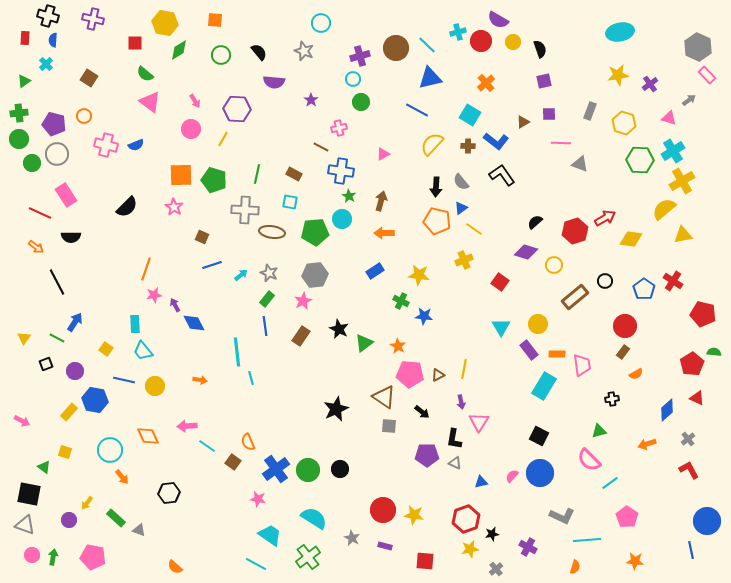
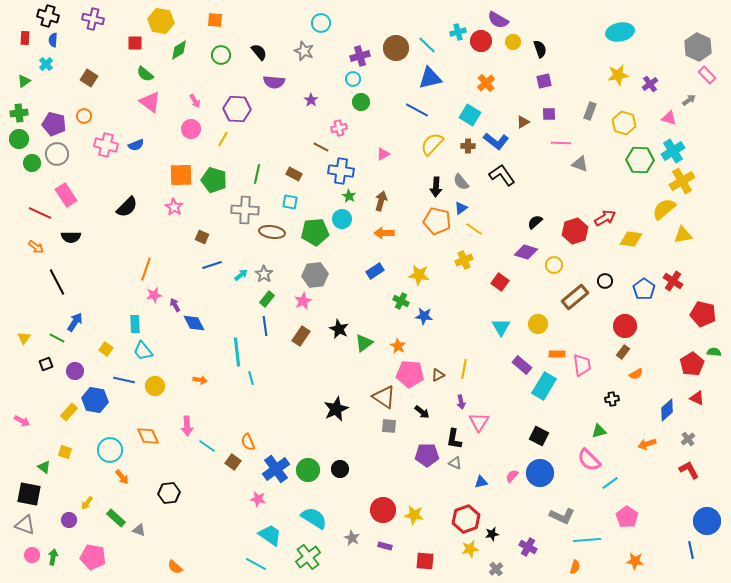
yellow hexagon at (165, 23): moved 4 px left, 2 px up
gray star at (269, 273): moved 5 px left, 1 px down; rotated 12 degrees clockwise
purple rectangle at (529, 350): moved 7 px left, 15 px down; rotated 12 degrees counterclockwise
pink arrow at (187, 426): rotated 90 degrees counterclockwise
